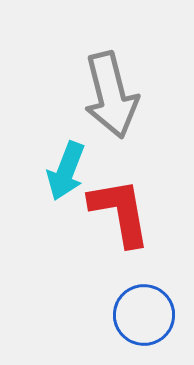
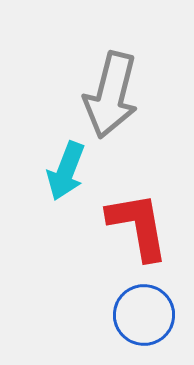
gray arrow: rotated 28 degrees clockwise
red L-shape: moved 18 px right, 14 px down
